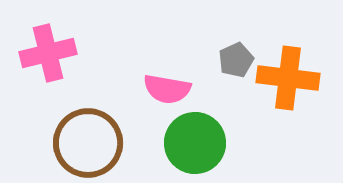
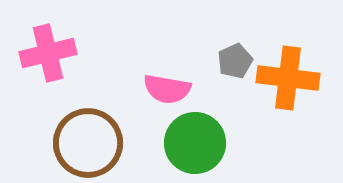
gray pentagon: moved 1 px left, 1 px down
